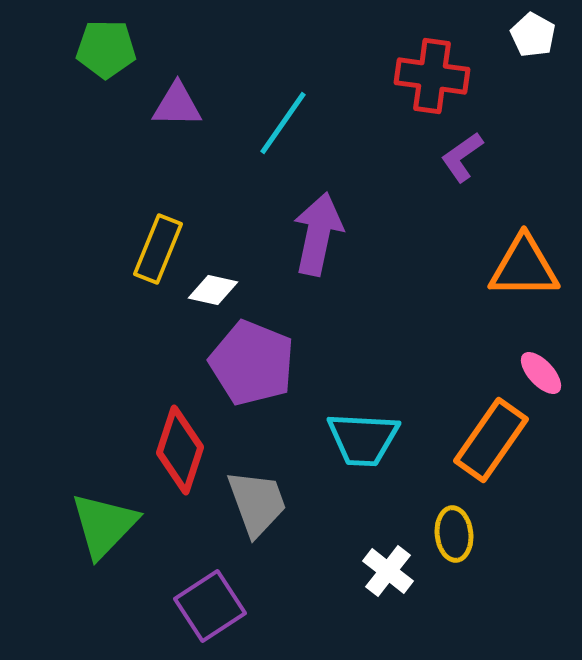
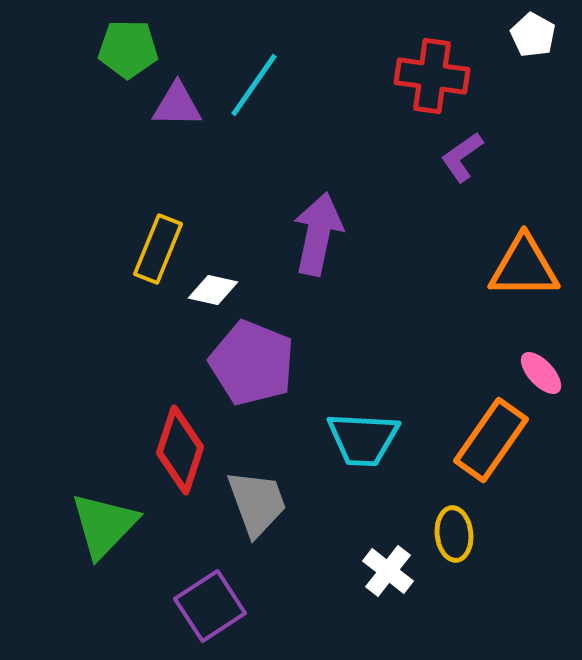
green pentagon: moved 22 px right
cyan line: moved 29 px left, 38 px up
